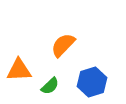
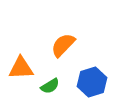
orange triangle: moved 2 px right, 2 px up
green semicircle: rotated 12 degrees clockwise
